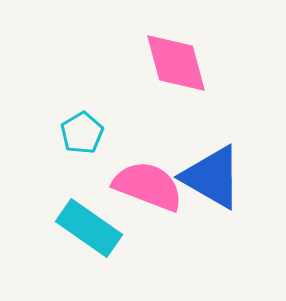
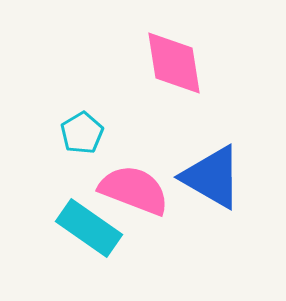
pink diamond: moved 2 px left; rotated 6 degrees clockwise
pink semicircle: moved 14 px left, 4 px down
